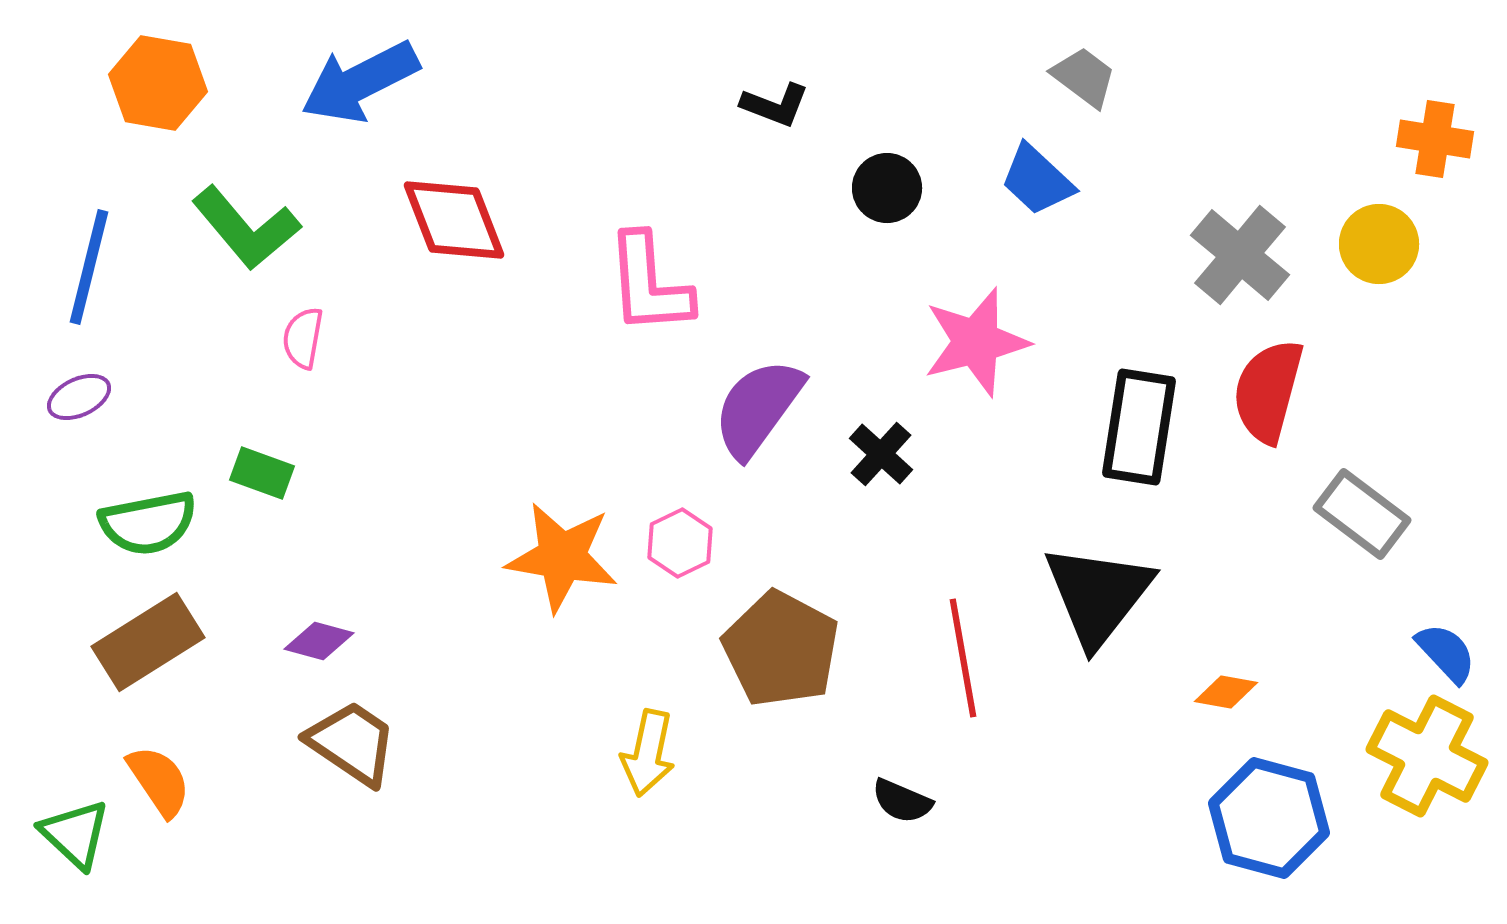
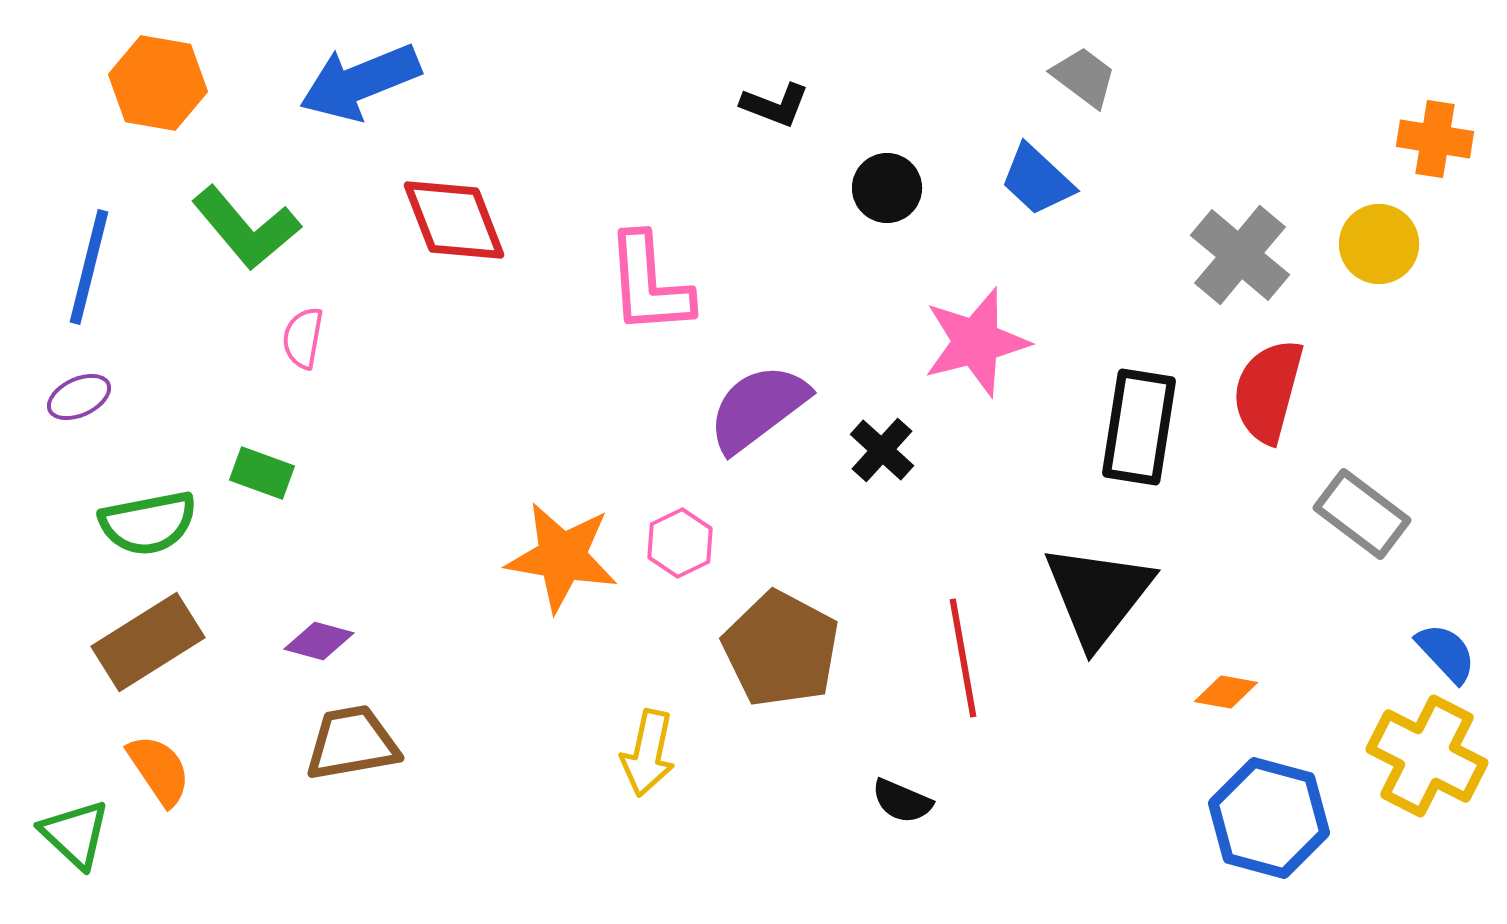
blue arrow: rotated 5 degrees clockwise
purple semicircle: rotated 17 degrees clockwise
black cross: moved 1 px right, 4 px up
brown trapezoid: rotated 44 degrees counterclockwise
orange semicircle: moved 11 px up
